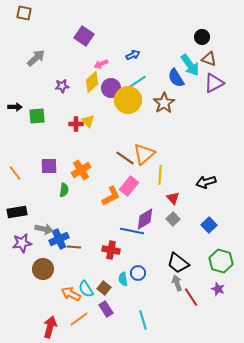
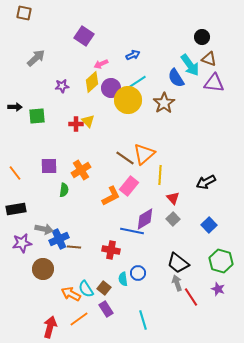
purple triangle at (214, 83): rotated 35 degrees clockwise
black arrow at (206, 182): rotated 12 degrees counterclockwise
black rectangle at (17, 212): moved 1 px left, 3 px up
